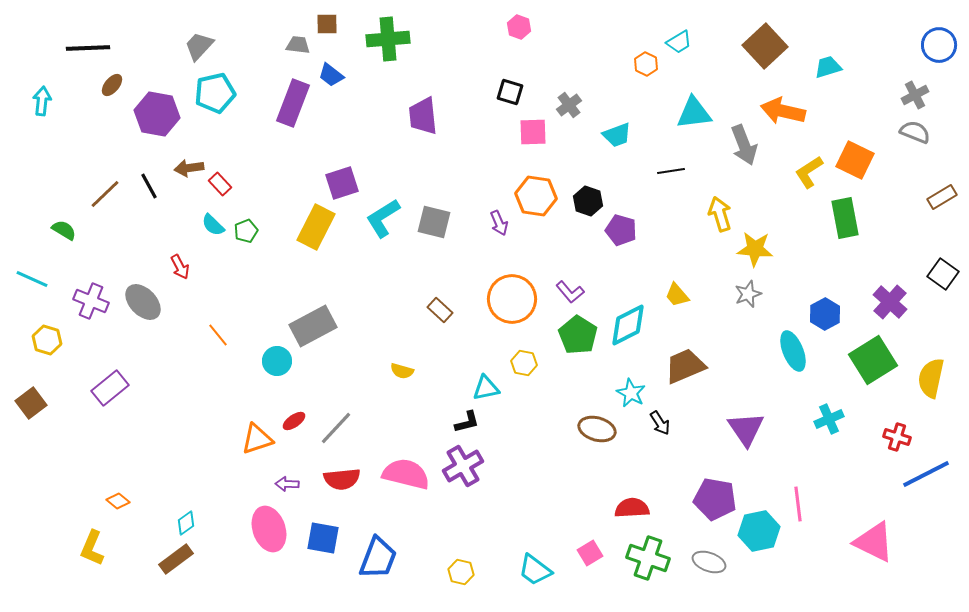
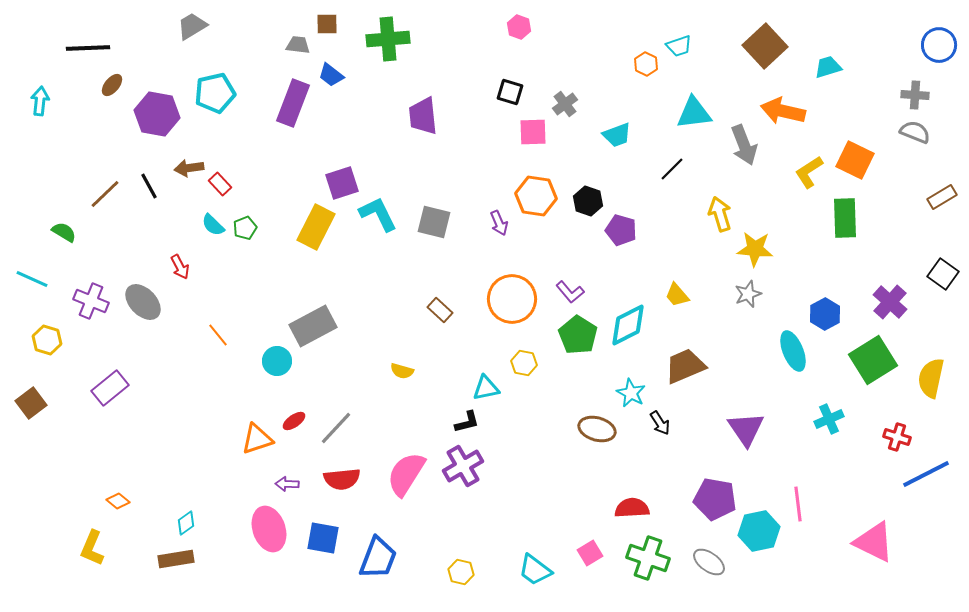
cyan trapezoid at (679, 42): moved 4 px down; rotated 12 degrees clockwise
gray trapezoid at (199, 46): moved 7 px left, 20 px up; rotated 16 degrees clockwise
gray cross at (915, 95): rotated 32 degrees clockwise
cyan arrow at (42, 101): moved 2 px left
gray cross at (569, 105): moved 4 px left, 1 px up
black line at (671, 171): moved 1 px right, 2 px up; rotated 36 degrees counterclockwise
cyan L-shape at (383, 218): moved 5 px left, 4 px up; rotated 96 degrees clockwise
green rectangle at (845, 218): rotated 9 degrees clockwise
green semicircle at (64, 230): moved 2 px down
green pentagon at (246, 231): moved 1 px left, 3 px up
pink semicircle at (406, 474): rotated 72 degrees counterclockwise
brown rectangle at (176, 559): rotated 28 degrees clockwise
gray ellipse at (709, 562): rotated 16 degrees clockwise
